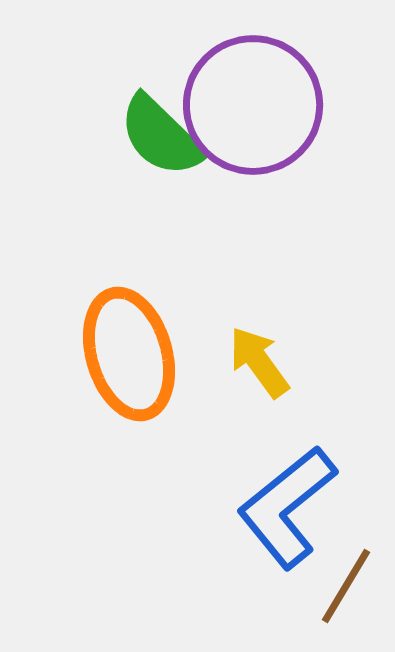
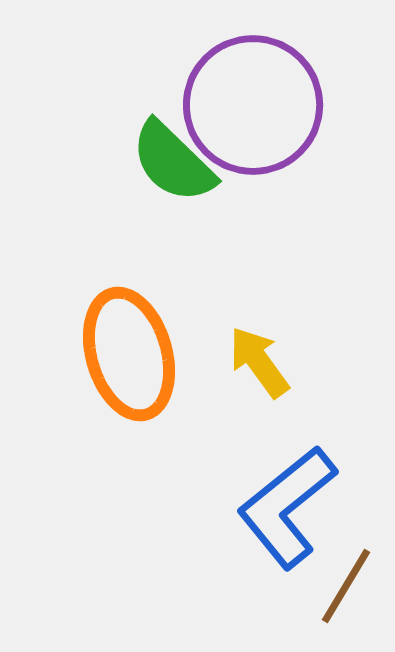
green semicircle: moved 12 px right, 26 px down
